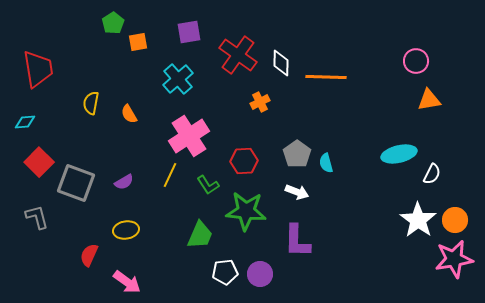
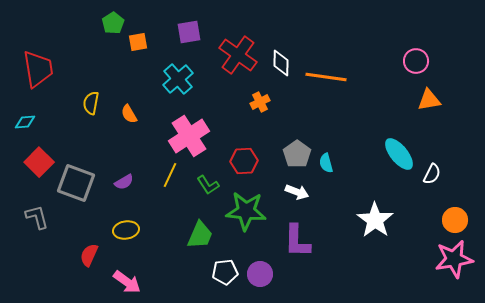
orange line: rotated 6 degrees clockwise
cyan ellipse: rotated 64 degrees clockwise
white star: moved 43 px left
